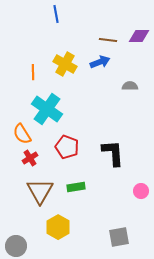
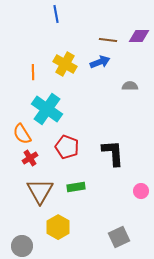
gray square: rotated 15 degrees counterclockwise
gray circle: moved 6 px right
